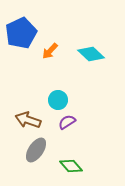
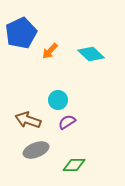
gray ellipse: rotated 35 degrees clockwise
green diamond: moved 3 px right, 1 px up; rotated 50 degrees counterclockwise
